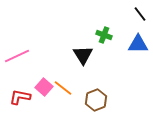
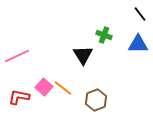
red L-shape: moved 1 px left
